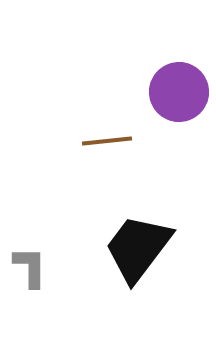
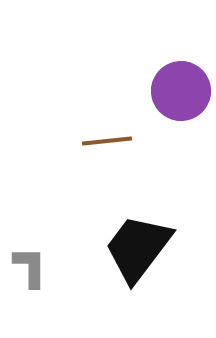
purple circle: moved 2 px right, 1 px up
